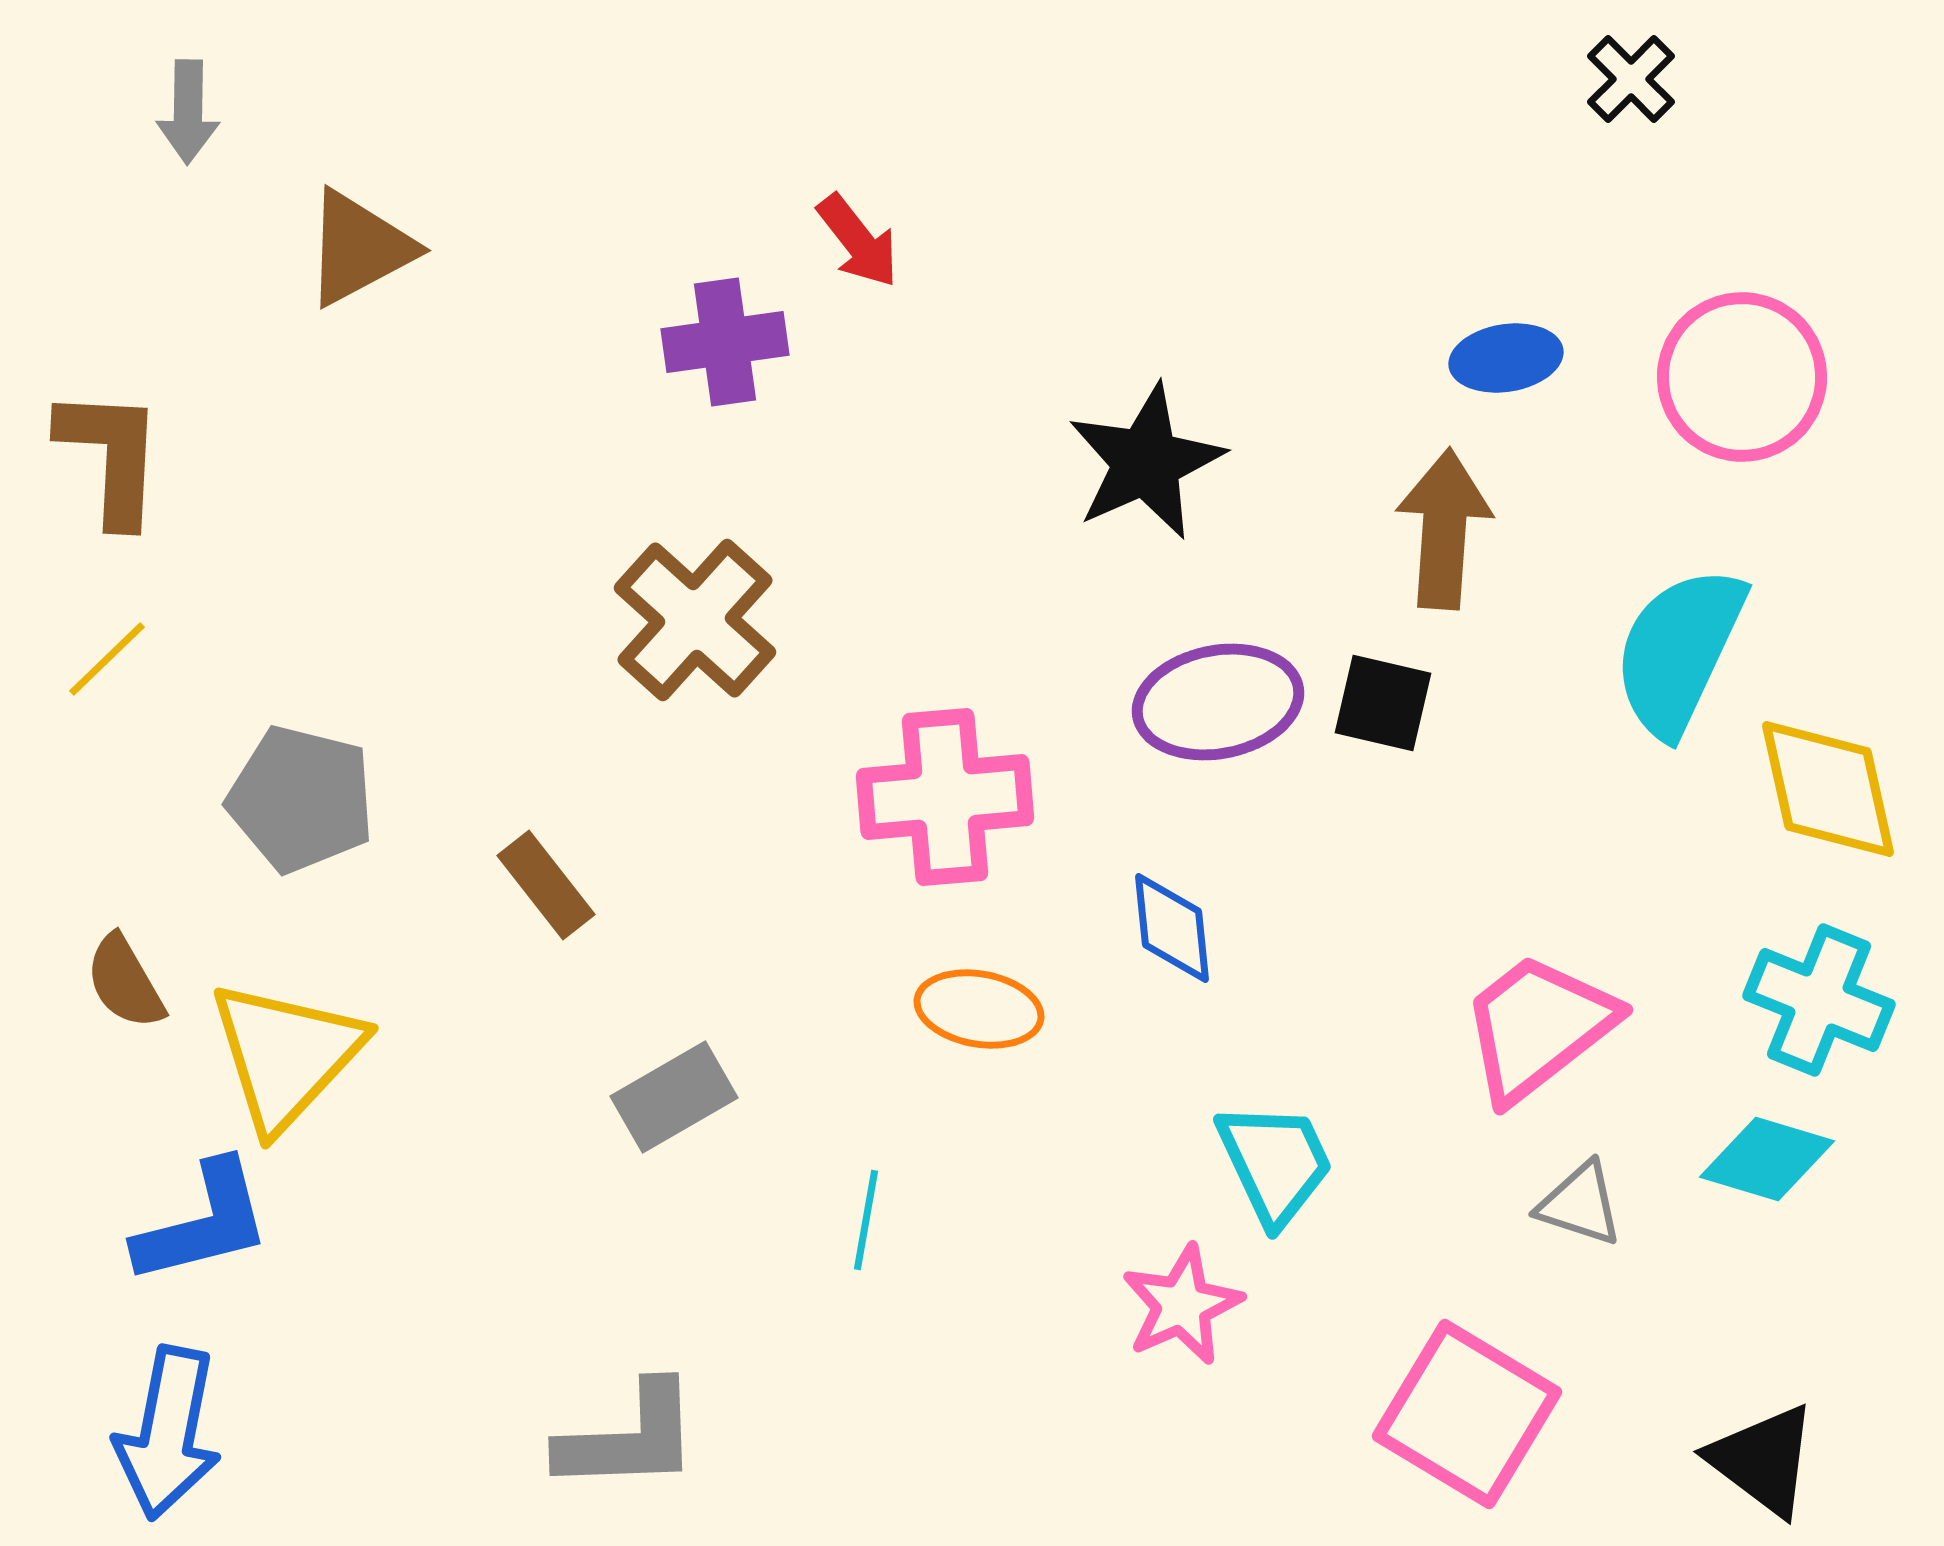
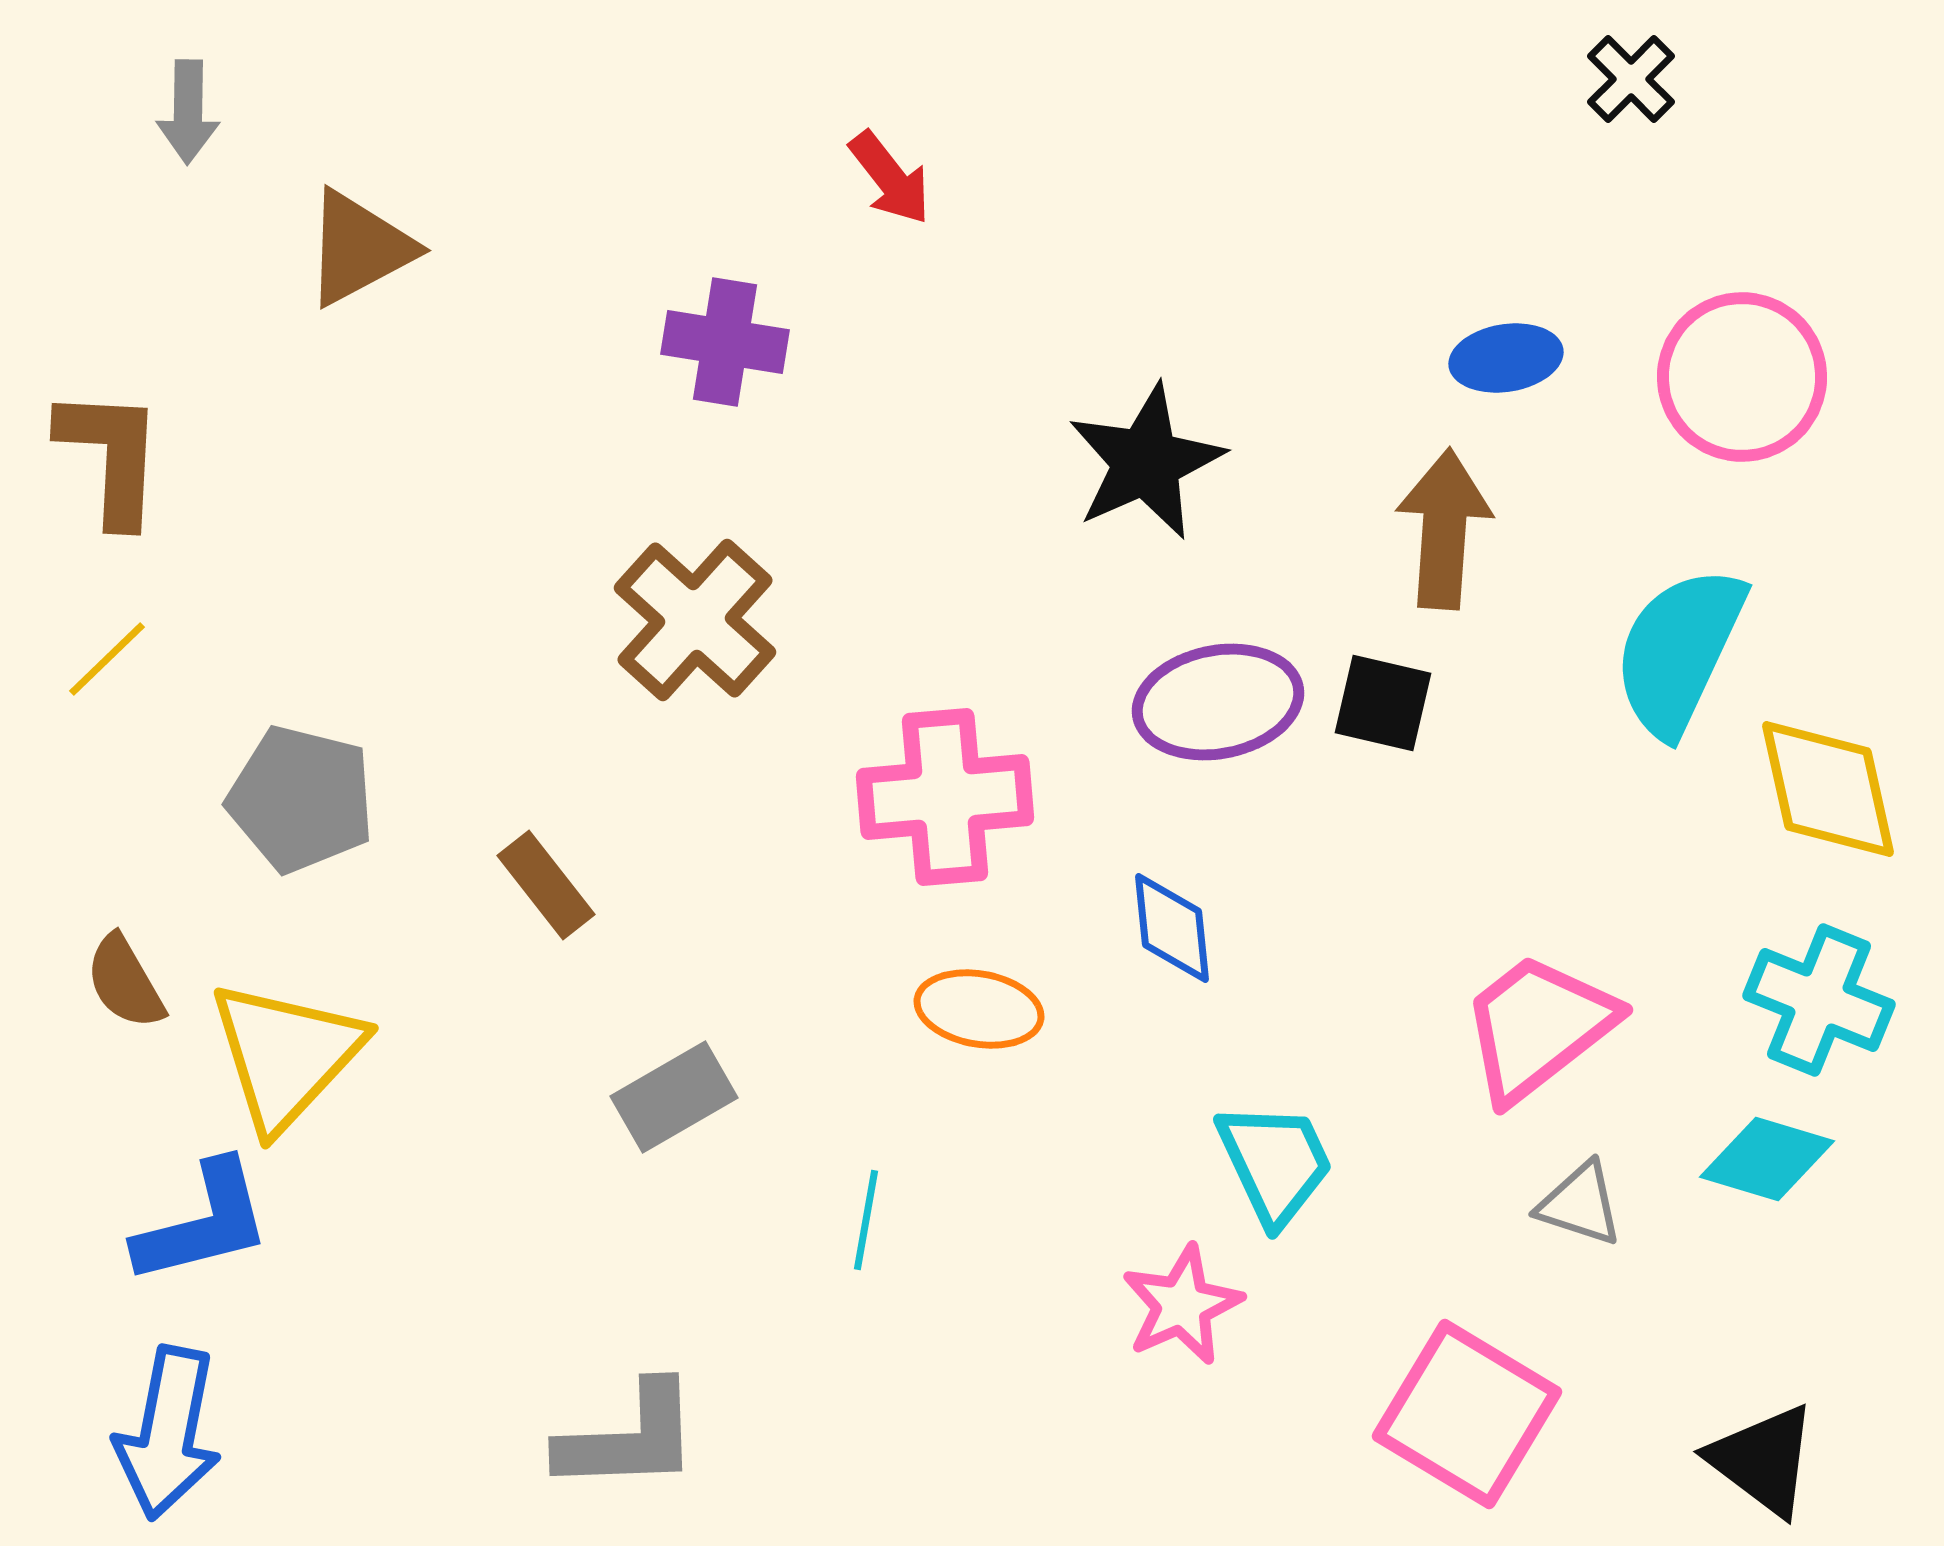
red arrow: moved 32 px right, 63 px up
purple cross: rotated 17 degrees clockwise
